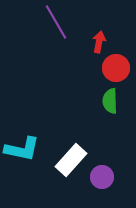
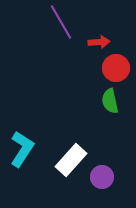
purple line: moved 5 px right
red arrow: rotated 75 degrees clockwise
green semicircle: rotated 10 degrees counterclockwise
cyan L-shape: rotated 69 degrees counterclockwise
